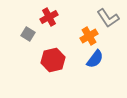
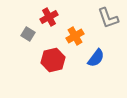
gray L-shape: rotated 15 degrees clockwise
orange cross: moved 14 px left
blue semicircle: moved 1 px right, 1 px up
